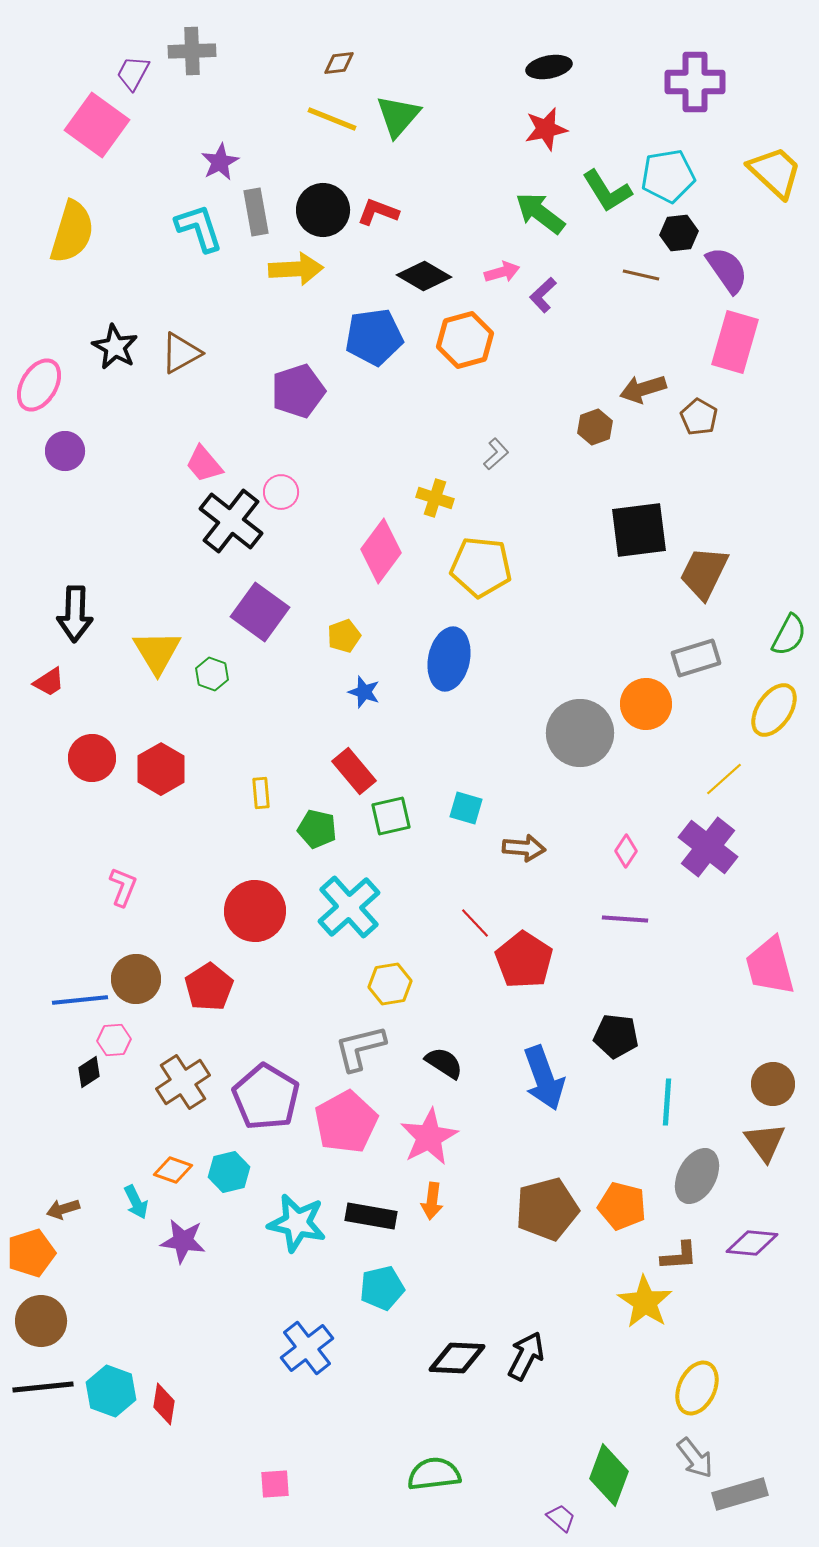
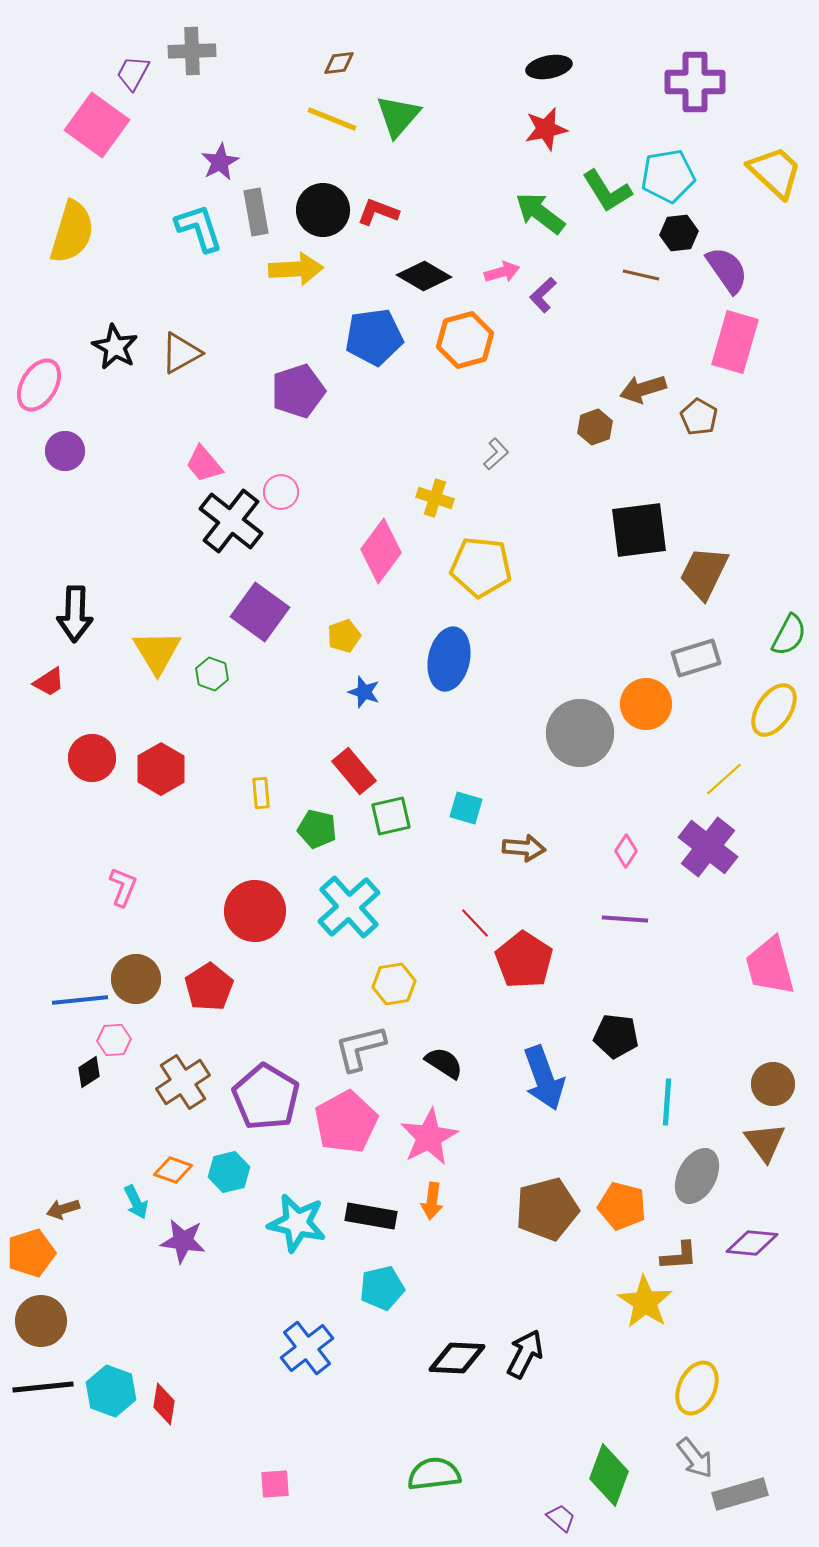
yellow hexagon at (390, 984): moved 4 px right
black arrow at (526, 1356): moved 1 px left, 2 px up
